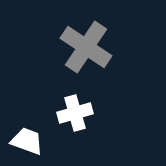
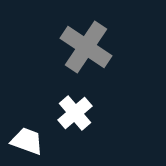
white cross: rotated 24 degrees counterclockwise
